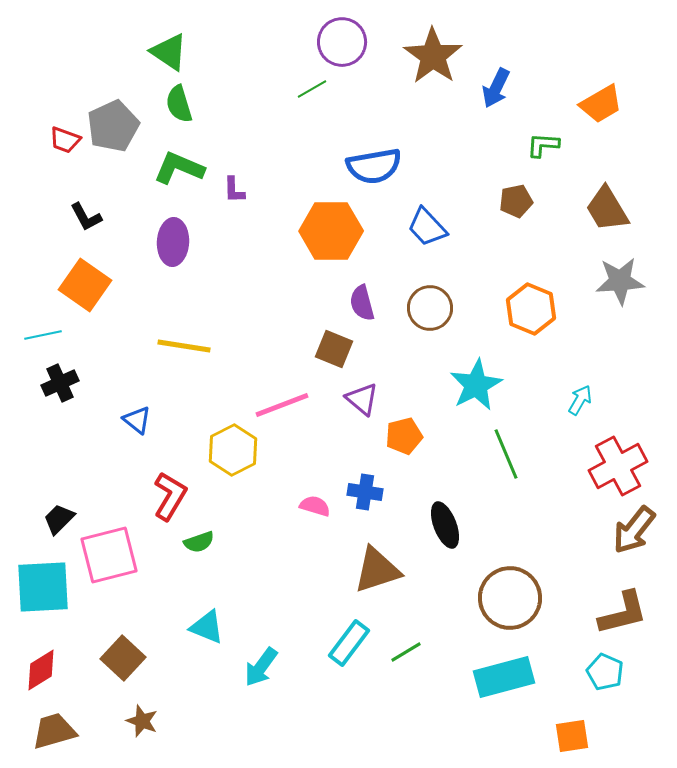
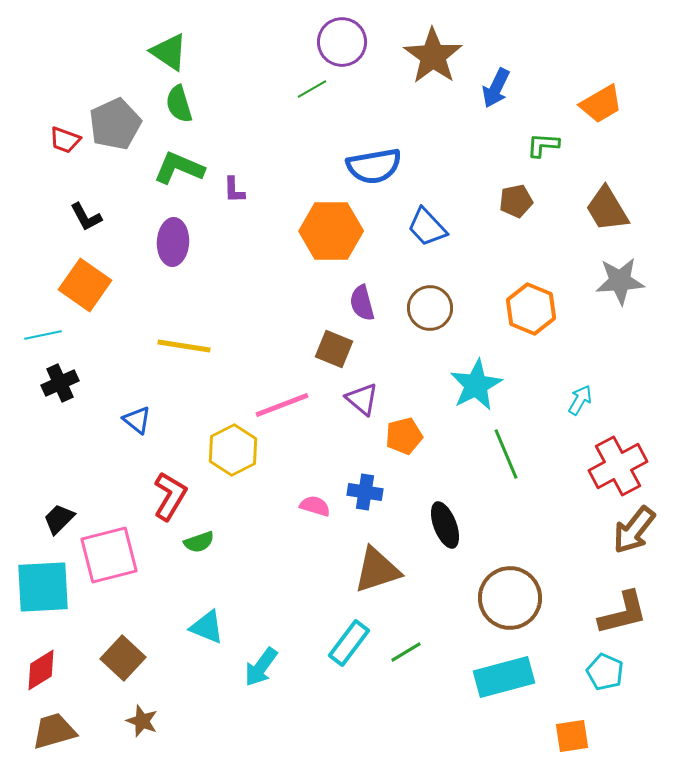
gray pentagon at (113, 126): moved 2 px right, 2 px up
